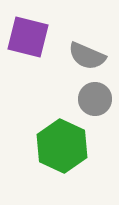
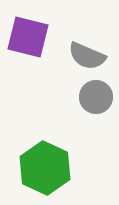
gray circle: moved 1 px right, 2 px up
green hexagon: moved 17 px left, 22 px down
